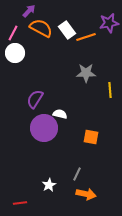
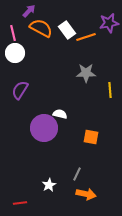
pink line: rotated 42 degrees counterclockwise
purple semicircle: moved 15 px left, 9 px up
